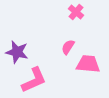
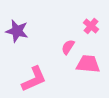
pink cross: moved 15 px right, 14 px down
purple star: moved 21 px up
pink L-shape: moved 1 px up
